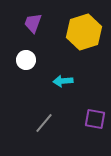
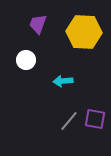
purple trapezoid: moved 5 px right, 1 px down
yellow hexagon: rotated 20 degrees clockwise
gray line: moved 25 px right, 2 px up
